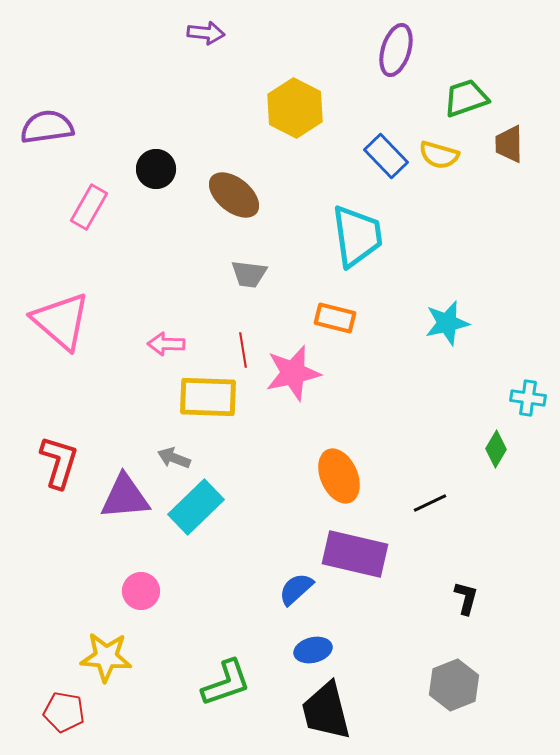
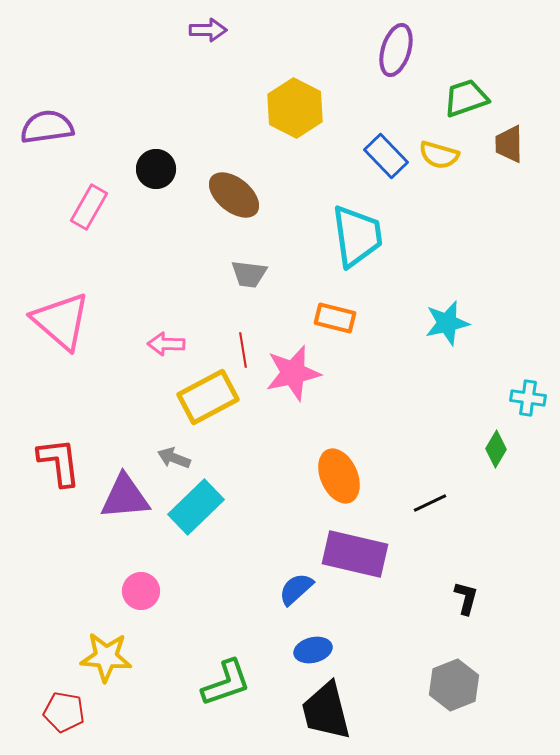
purple arrow: moved 2 px right, 3 px up; rotated 6 degrees counterclockwise
yellow rectangle: rotated 30 degrees counterclockwise
red L-shape: rotated 24 degrees counterclockwise
